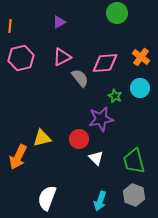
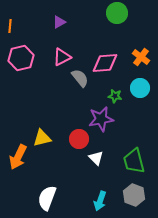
green star: rotated 16 degrees counterclockwise
